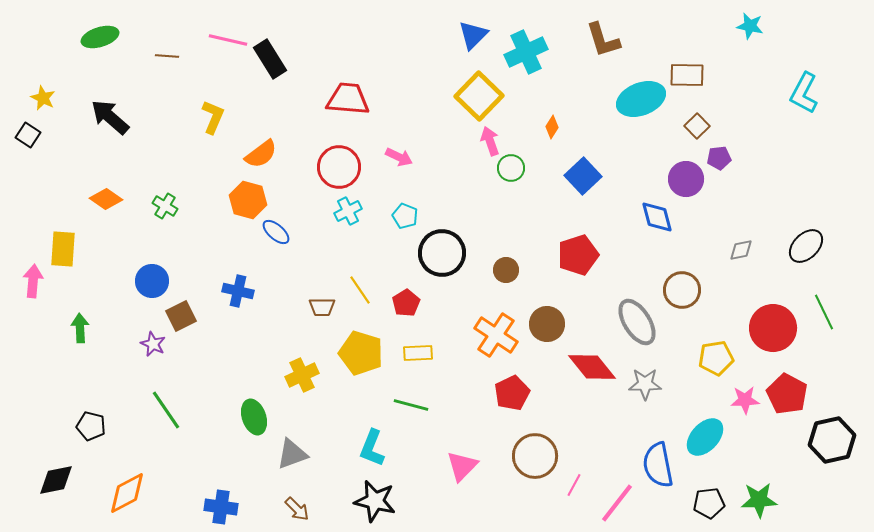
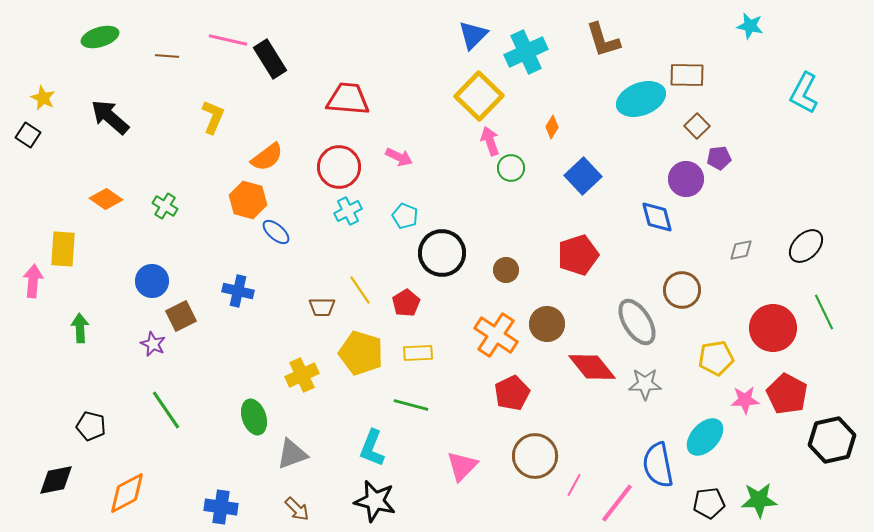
orange semicircle at (261, 154): moved 6 px right, 3 px down
